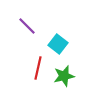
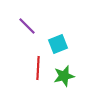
cyan square: rotated 30 degrees clockwise
red line: rotated 10 degrees counterclockwise
